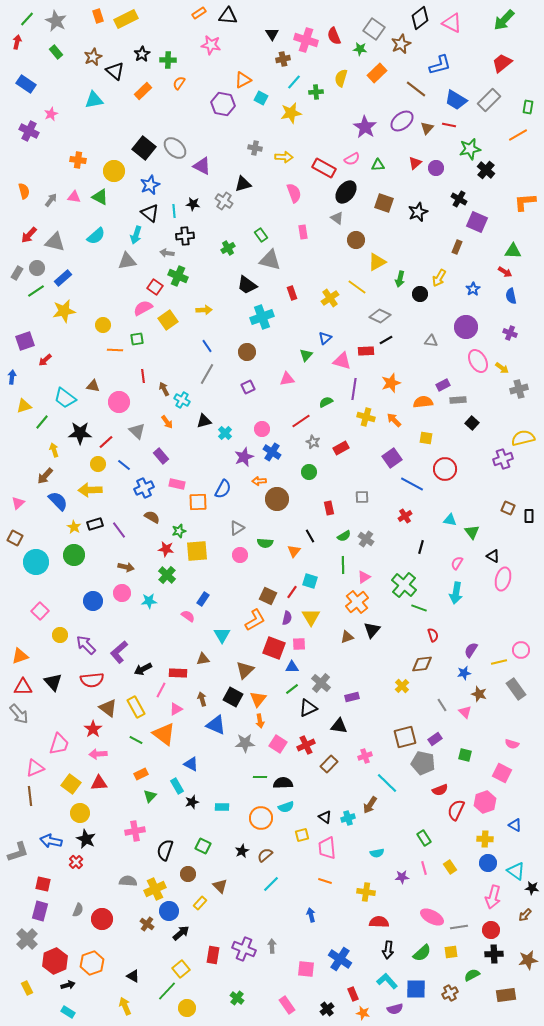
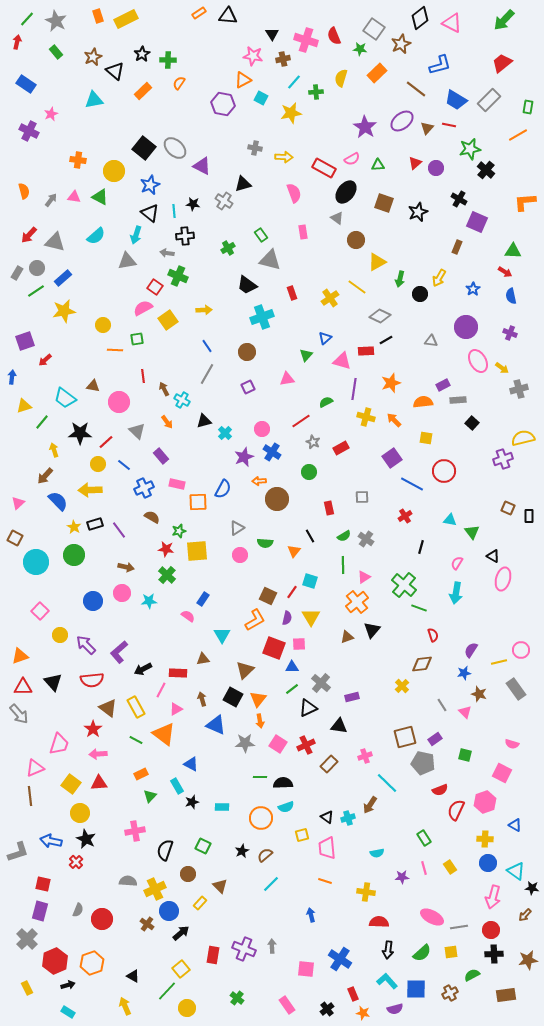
pink star at (211, 45): moved 42 px right, 11 px down
red circle at (445, 469): moved 1 px left, 2 px down
black triangle at (325, 817): moved 2 px right
